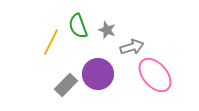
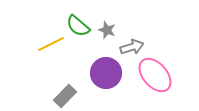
green semicircle: rotated 30 degrees counterclockwise
yellow line: moved 2 px down; rotated 36 degrees clockwise
purple circle: moved 8 px right, 1 px up
gray rectangle: moved 1 px left, 11 px down
